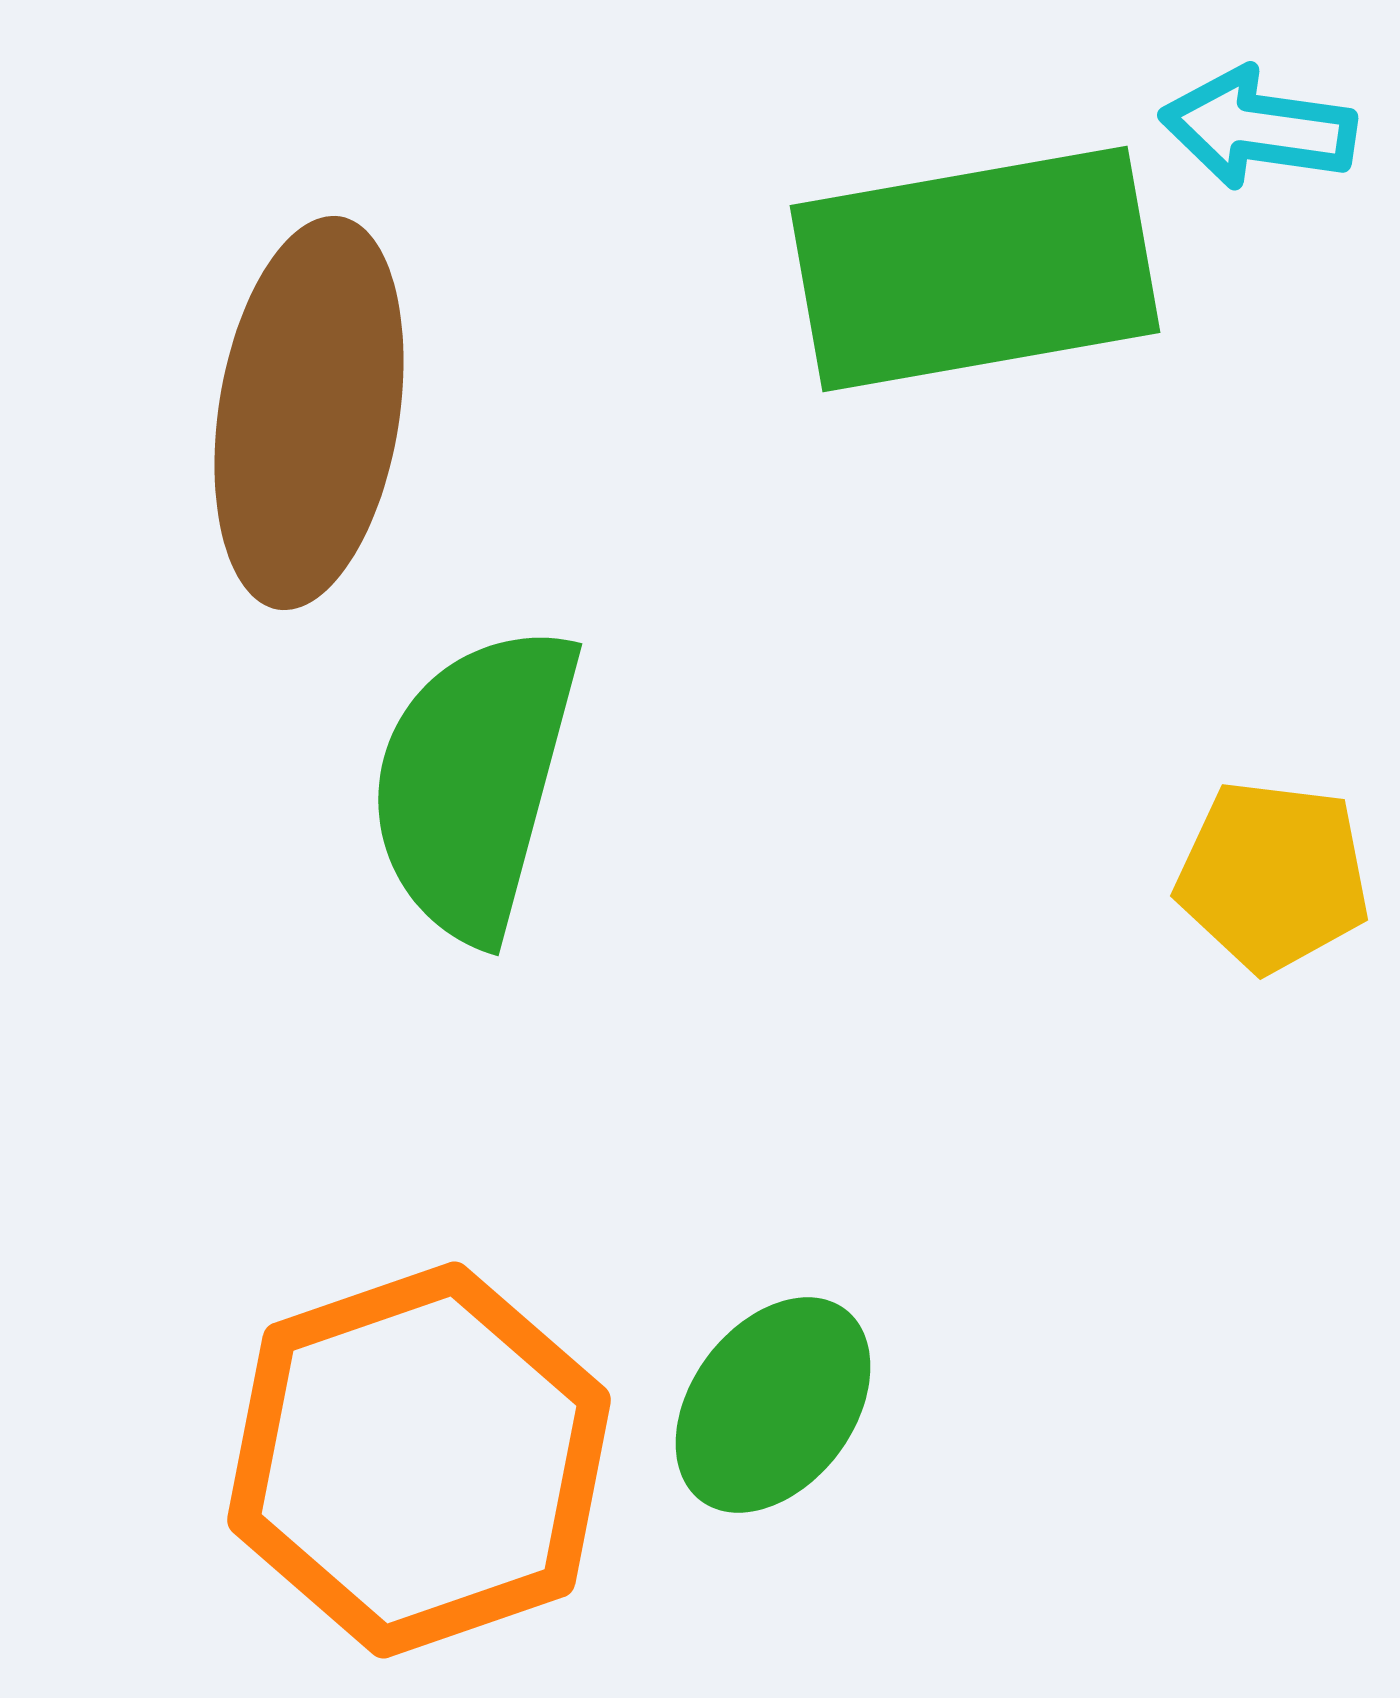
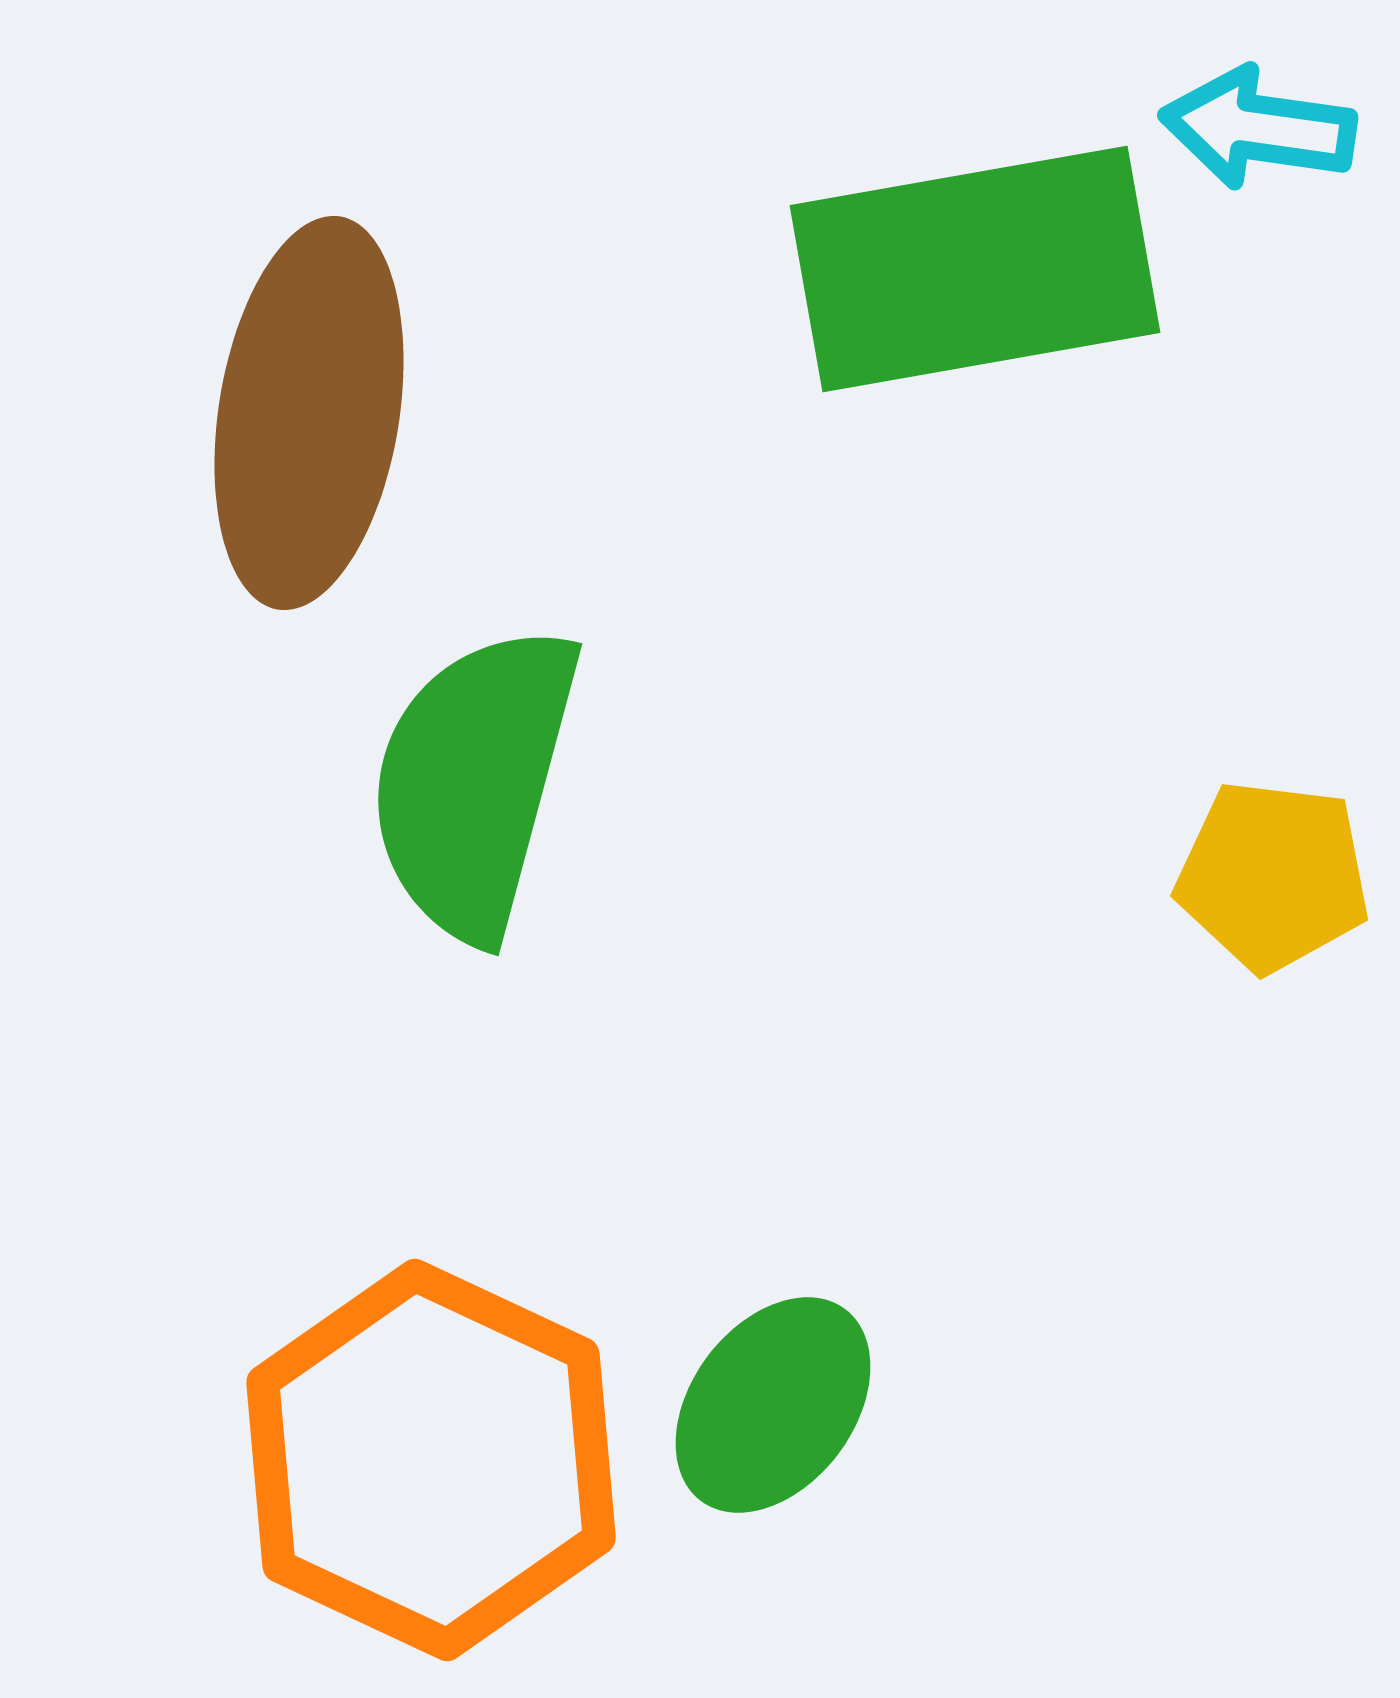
orange hexagon: moved 12 px right; rotated 16 degrees counterclockwise
